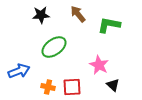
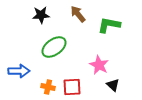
blue arrow: rotated 20 degrees clockwise
